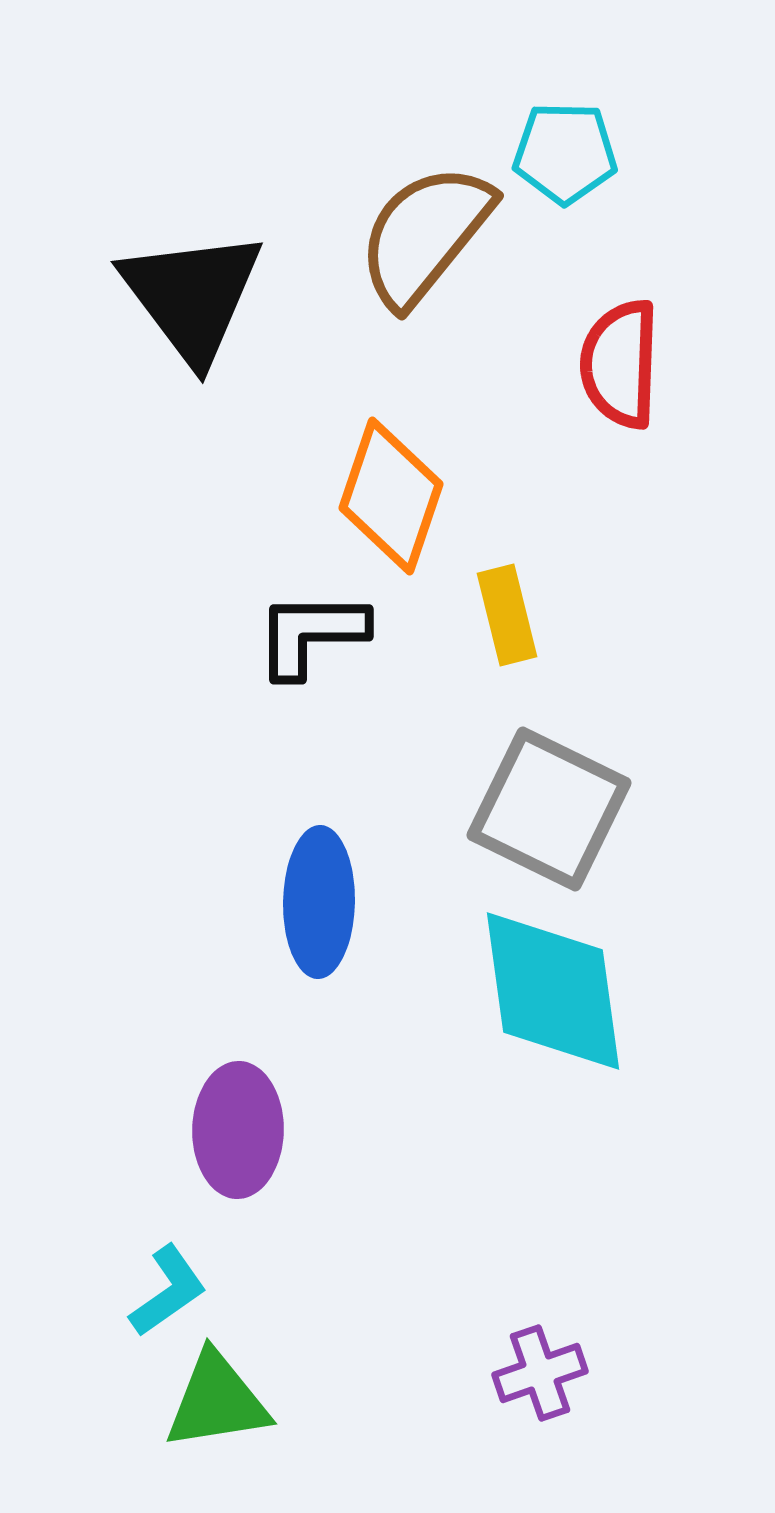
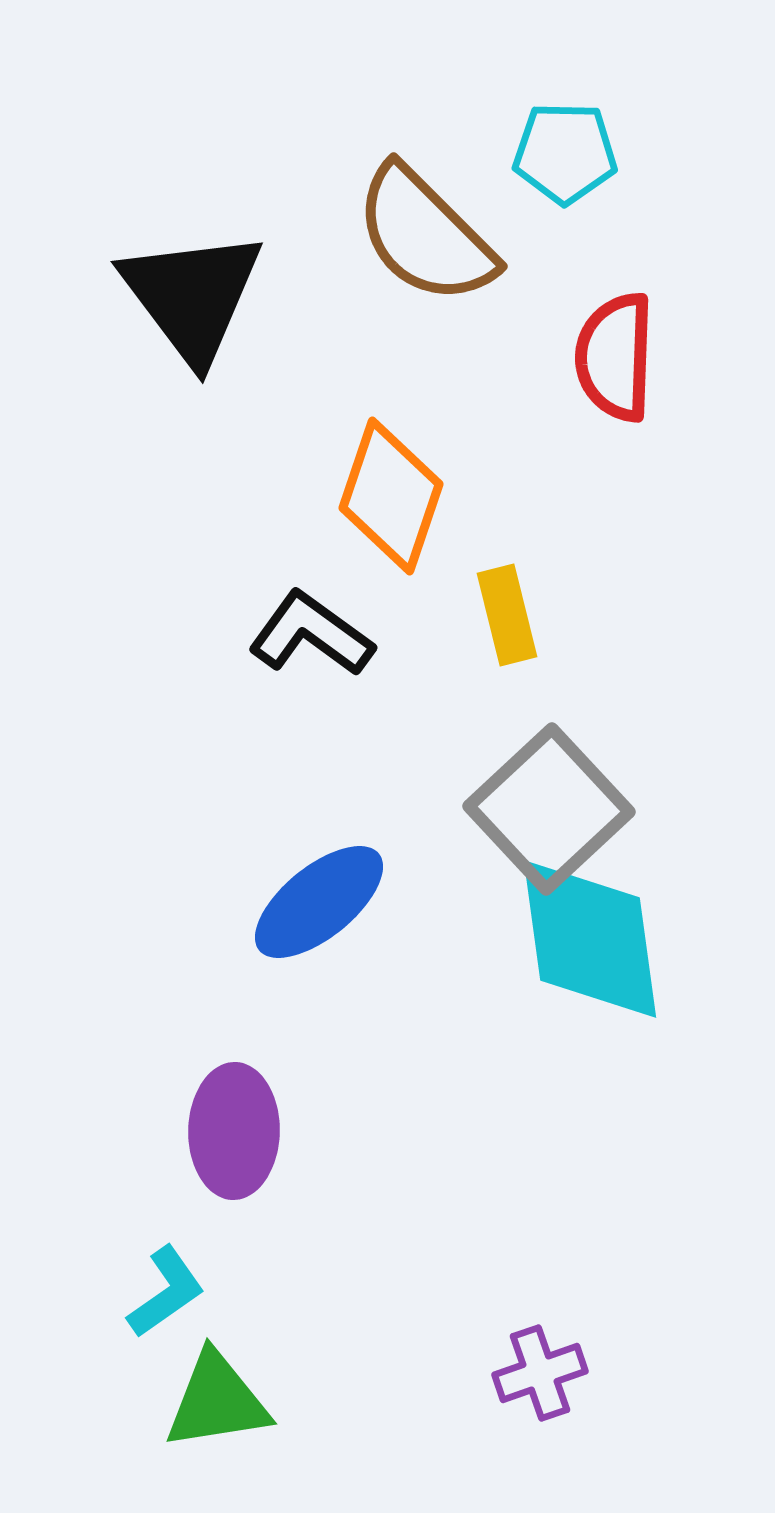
brown semicircle: rotated 84 degrees counterclockwise
red semicircle: moved 5 px left, 7 px up
black L-shape: rotated 36 degrees clockwise
gray square: rotated 21 degrees clockwise
blue ellipse: rotated 50 degrees clockwise
cyan diamond: moved 37 px right, 52 px up
purple ellipse: moved 4 px left, 1 px down
cyan L-shape: moved 2 px left, 1 px down
